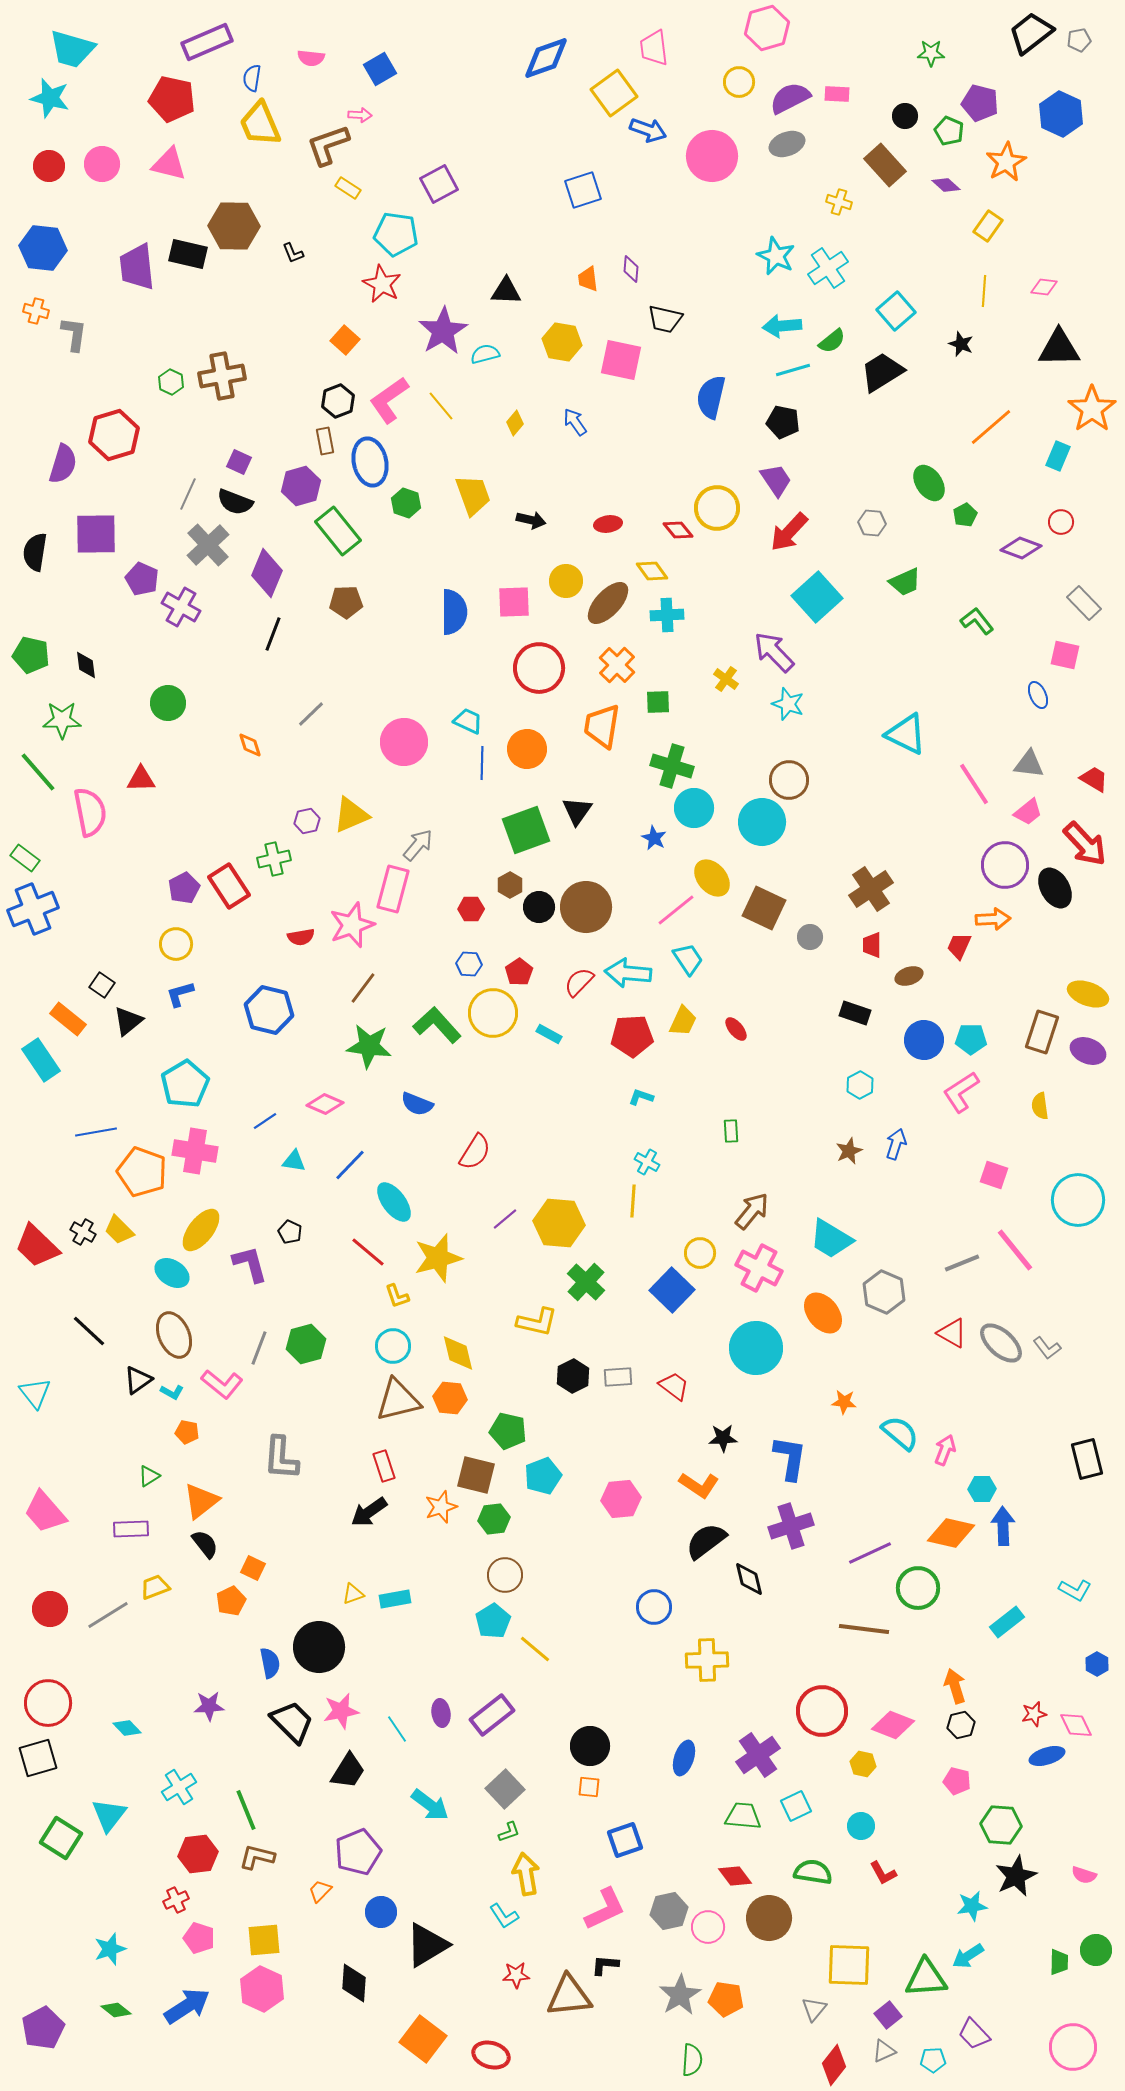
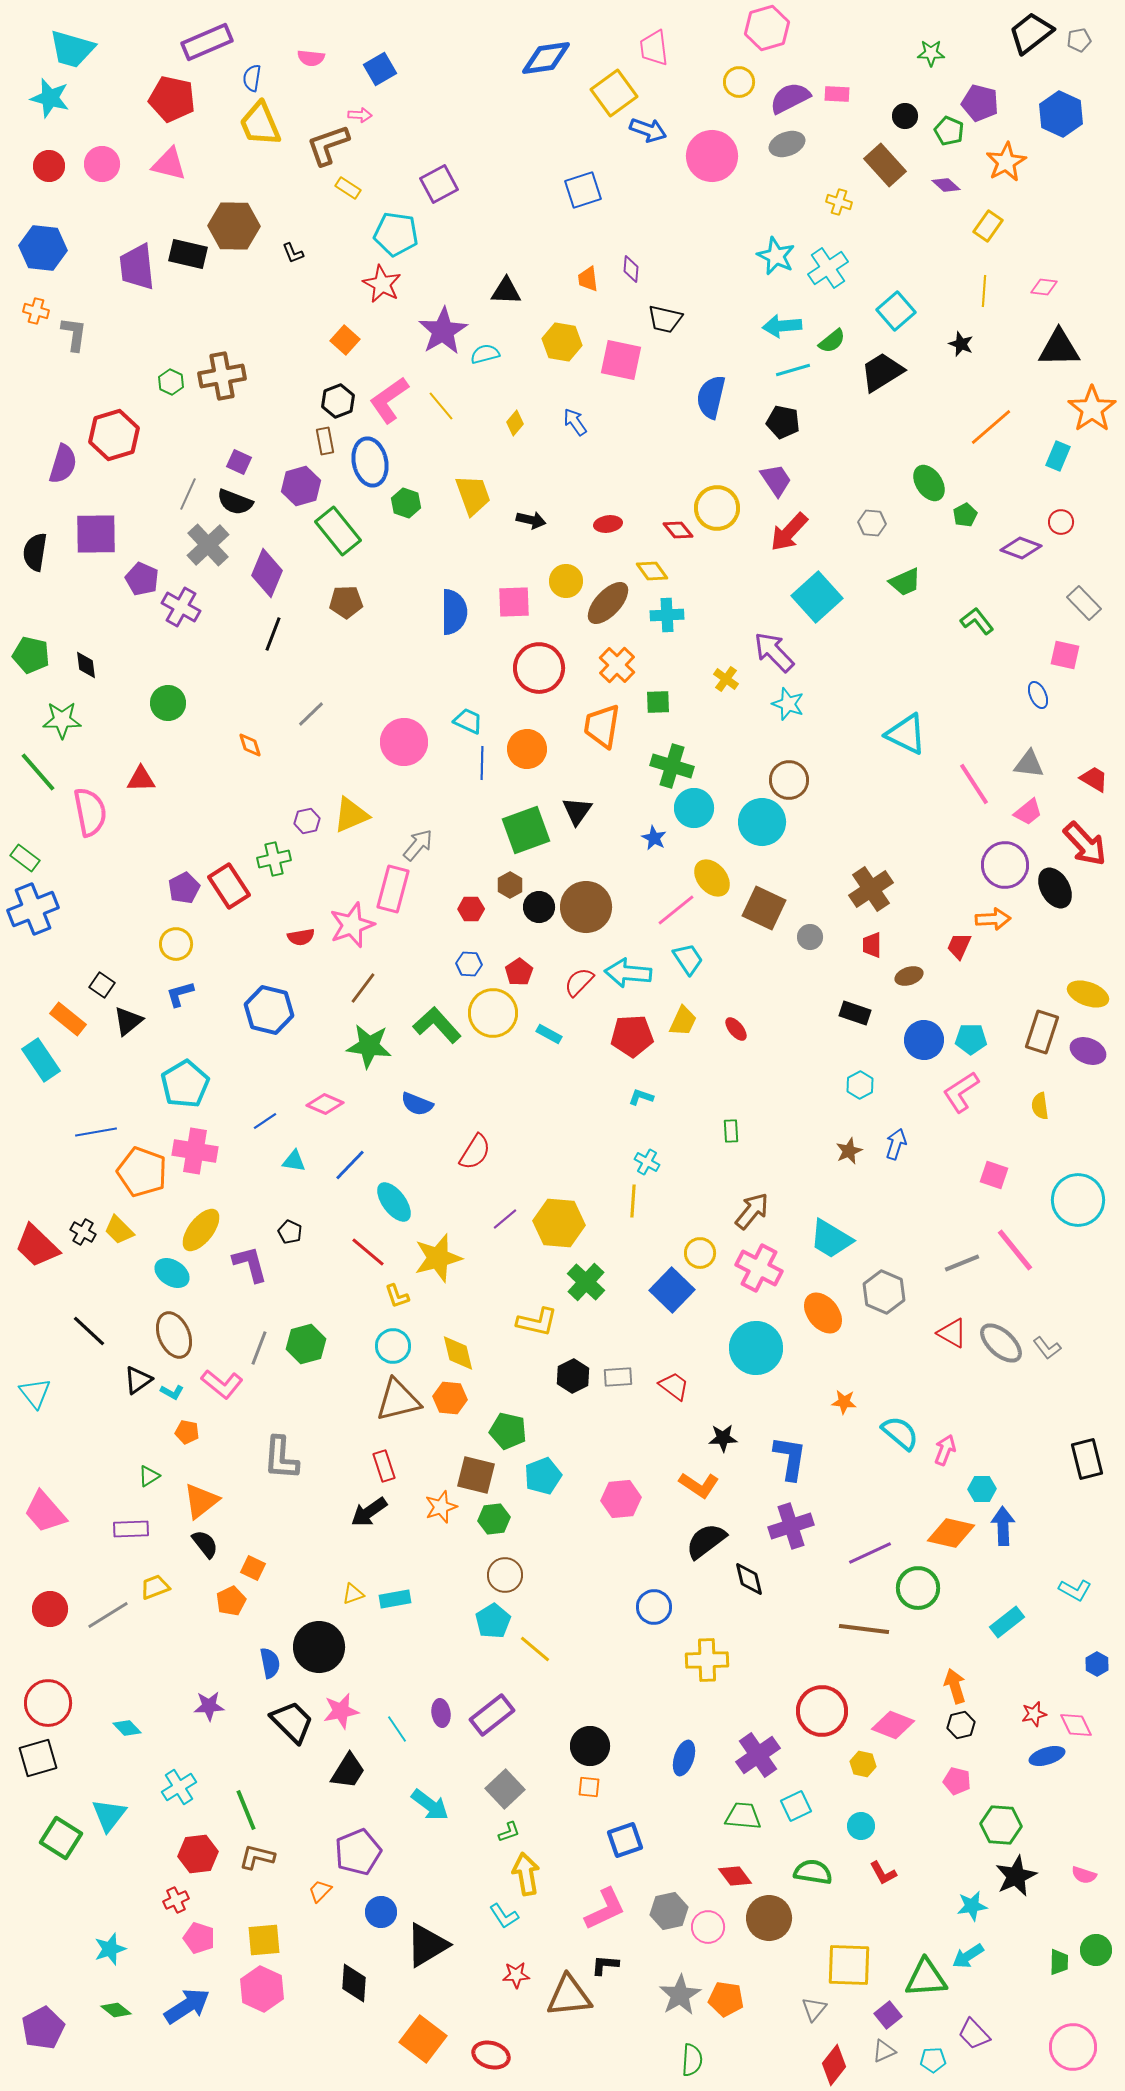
blue diamond at (546, 58): rotated 12 degrees clockwise
